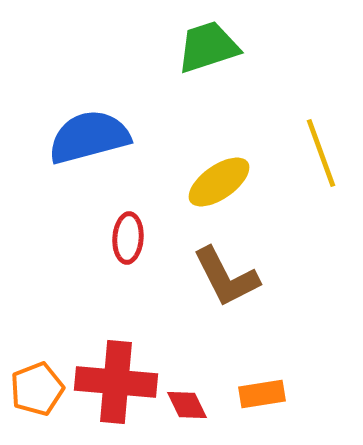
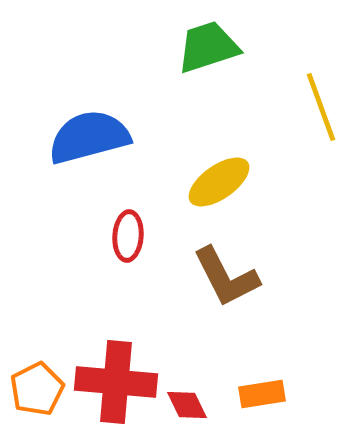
yellow line: moved 46 px up
red ellipse: moved 2 px up
orange pentagon: rotated 6 degrees counterclockwise
